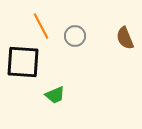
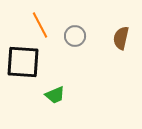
orange line: moved 1 px left, 1 px up
brown semicircle: moved 4 px left; rotated 35 degrees clockwise
